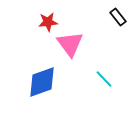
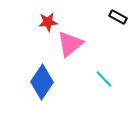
black rectangle: rotated 24 degrees counterclockwise
pink triangle: rotated 28 degrees clockwise
blue diamond: rotated 36 degrees counterclockwise
